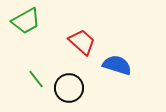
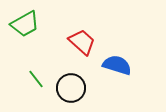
green trapezoid: moved 1 px left, 3 px down
black circle: moved 2 px right
